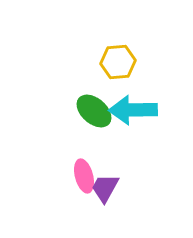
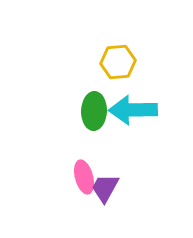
green ellipse: rotated 51 degrees clockwise
pink ellipse: moved 1 px down
